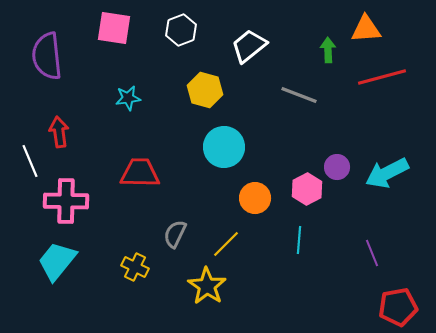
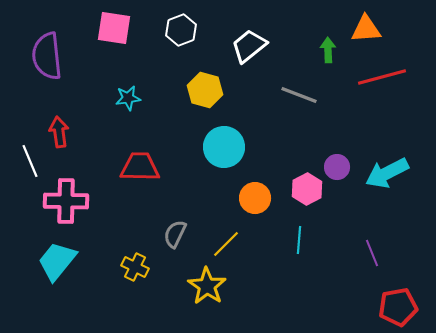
red trapezoid: moved 6 px up
